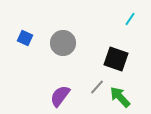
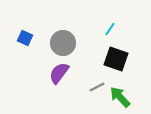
cyan line: moved 20 px left, 10 px down
gray line: rotated 21 degrees clockwise
purple semicircle: moved 1 px left, 23 px up
